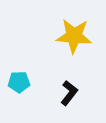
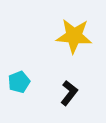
cyan pentagon: rotated 20 degrees counterclockwise
